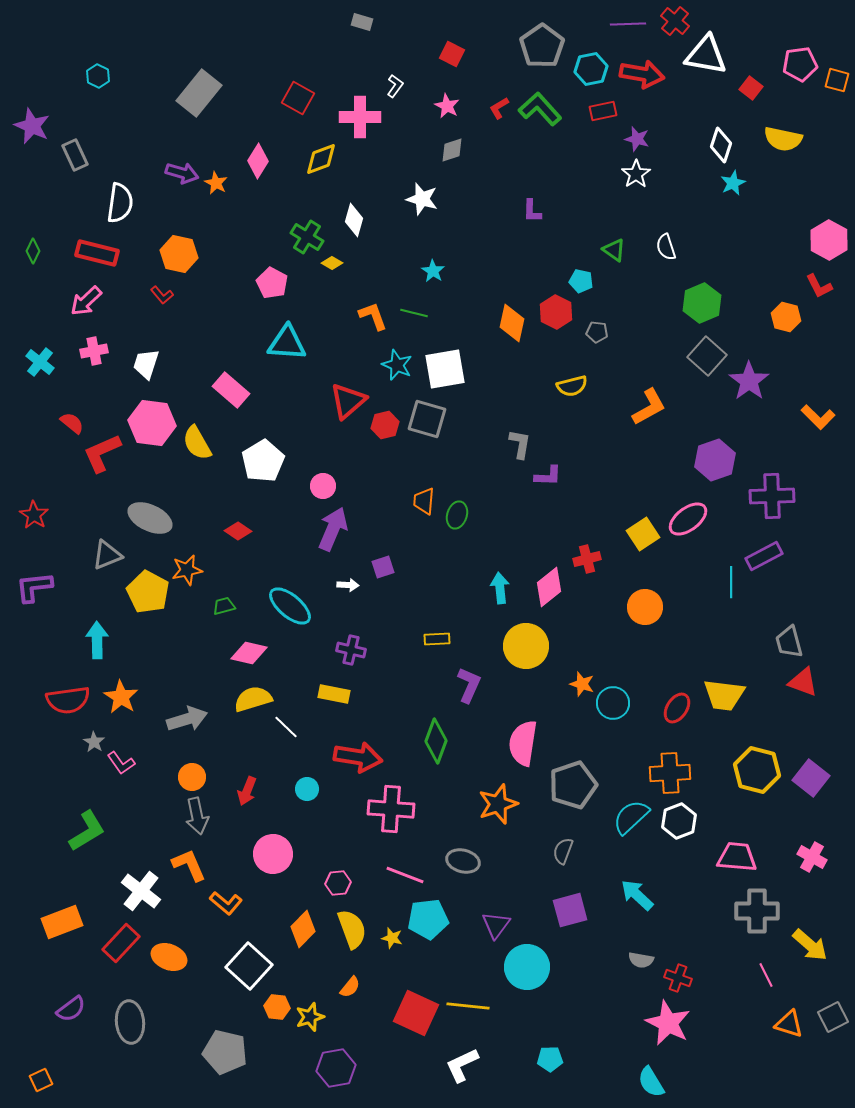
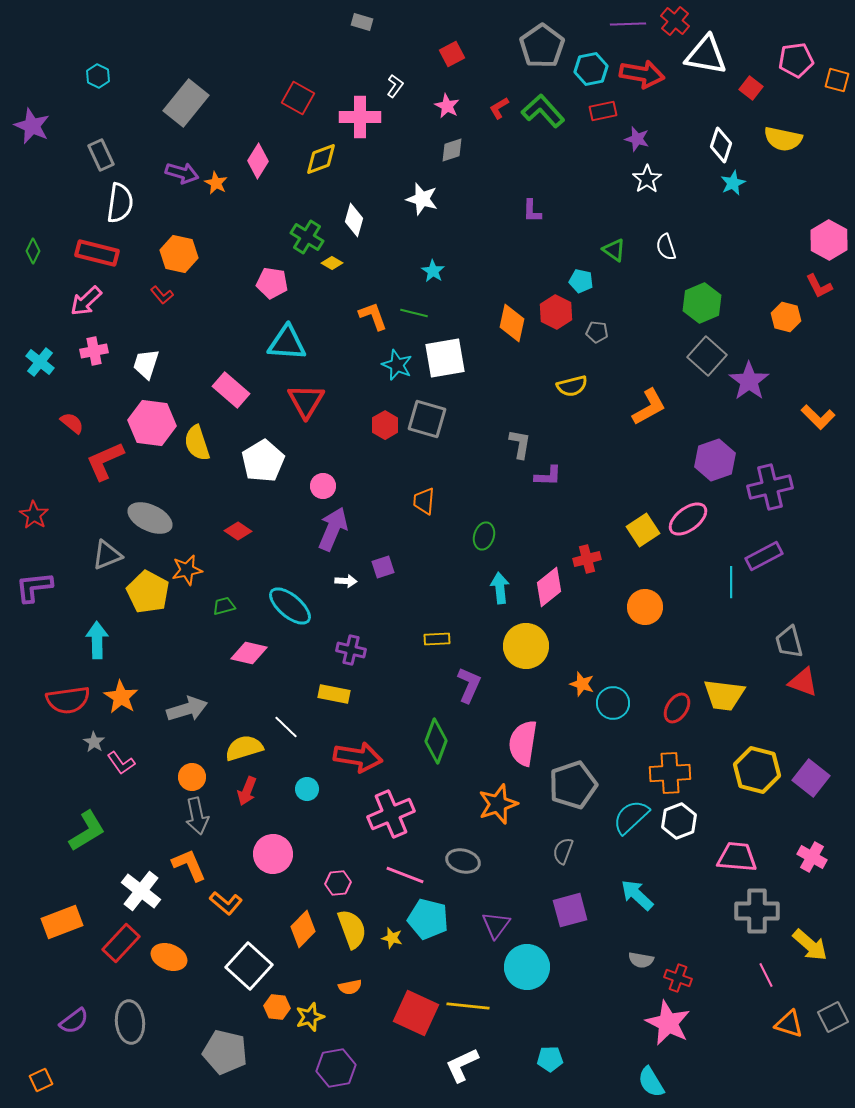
red square at (452, 54): rotated 35 degrees clockwise
pink pentagon at (800, 64): moved 4 px left, 4 px up
gray rectangle at (199, 93): moved 13 px left, 10 px down
green L-shape at (540, 109): moved 3 px right, 2 px down
gray rectangle at (75, 155): moved 26 px right
white star at (636, 174): moved 11 px right, 5 px down
pink pentagon at (272, 283): rotated 20 degrees counterclockwise
white square at (445, 369): moved 11 px up
red triangle at (348, 401): moved 42 px left; rotated 18 degrees counterclockwise
red hexagon at (385, 425): rotated 16 degrees counterclockwise
yellow semicircle at (197, 443): rotated 12 degrees clockwise
red L-shape at (102, 453): moved 3 px right, 8 px down
purple cross at (772, 496): moved 2 px left, 9 px up; rotated 12 degrees counterclockwise
green ellipse at (457, 515): moved 27 px right, 21 px down
yellow square at (643, 534): moved 4 px up
white arrow at (348, 585): moved 2 px left, 4 px up
yellow semicircle at (253, 699): moved 9 px left, 49 px down
gray arrow at (187, 719): moved 10 px up
pink cross at (391, 809): moved 5 px down; rotated 27 degrees counterclockwise
cyan pentagon at (428, 919): rotated 21 degrees clockwise
orange semicircle at (350, 987): rotated 40 degrees clockwise
purple semicircle at (71, 1009): moved 3 px right, 12 px down
